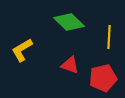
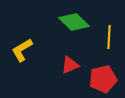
green diamond: moved 5 px right
red triangle: rotated 42 degrees counterclockwise
red pentagon: moved 1 px down
